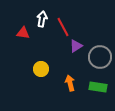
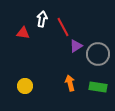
gray circle: moved 2 px left, 3 px up
yellow circle: moved 16 px left, 17 px down
